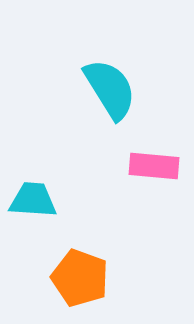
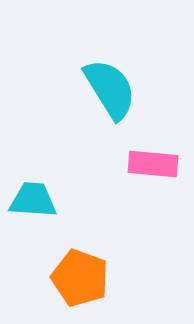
pink rectangle: moved 1 px left, 2 px up
